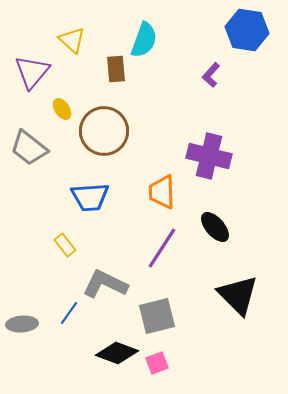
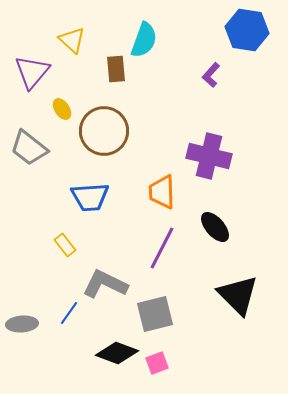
purple line: rotated 6 degrees counterclockwise
gray square: moved 2 px left, 2 px up
